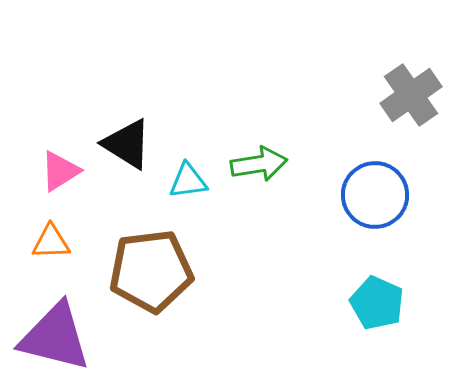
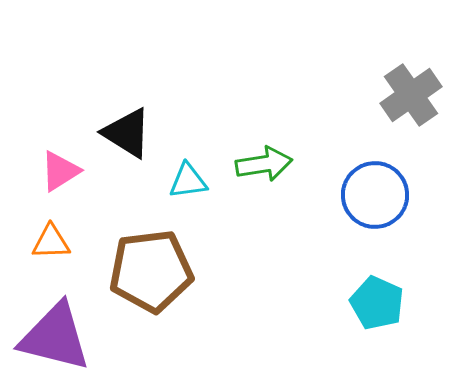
black triangle: moved 11 px up
green arrow: moved 5 px right
